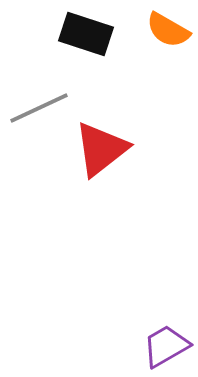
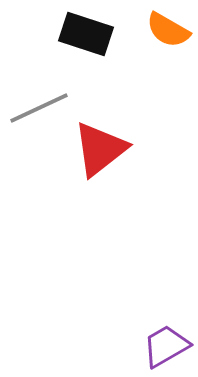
red triangle: moved 1 px left
